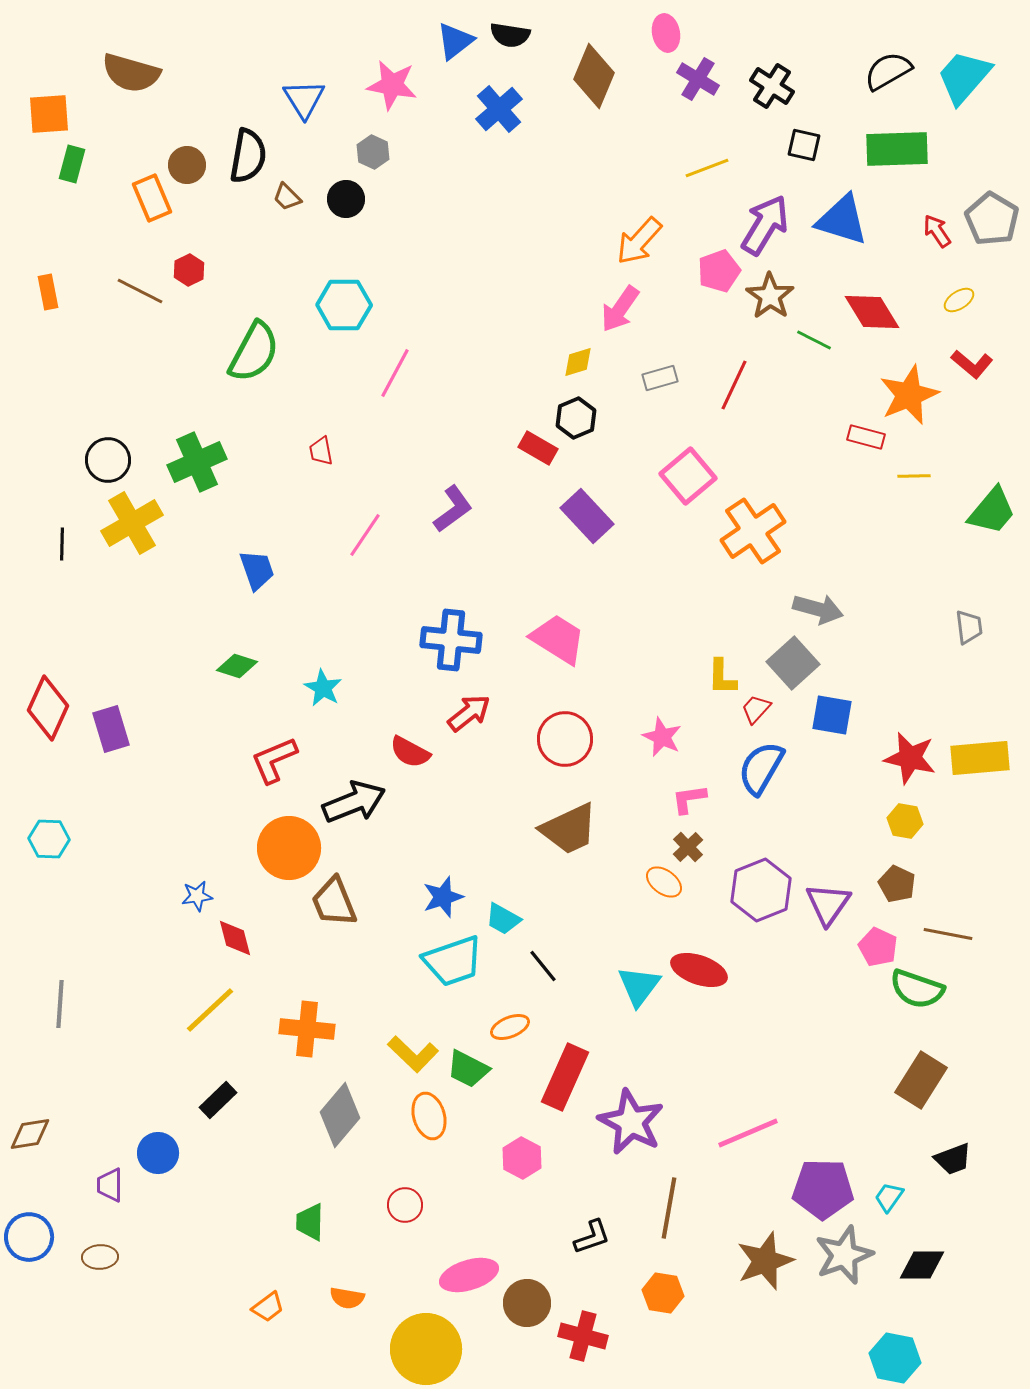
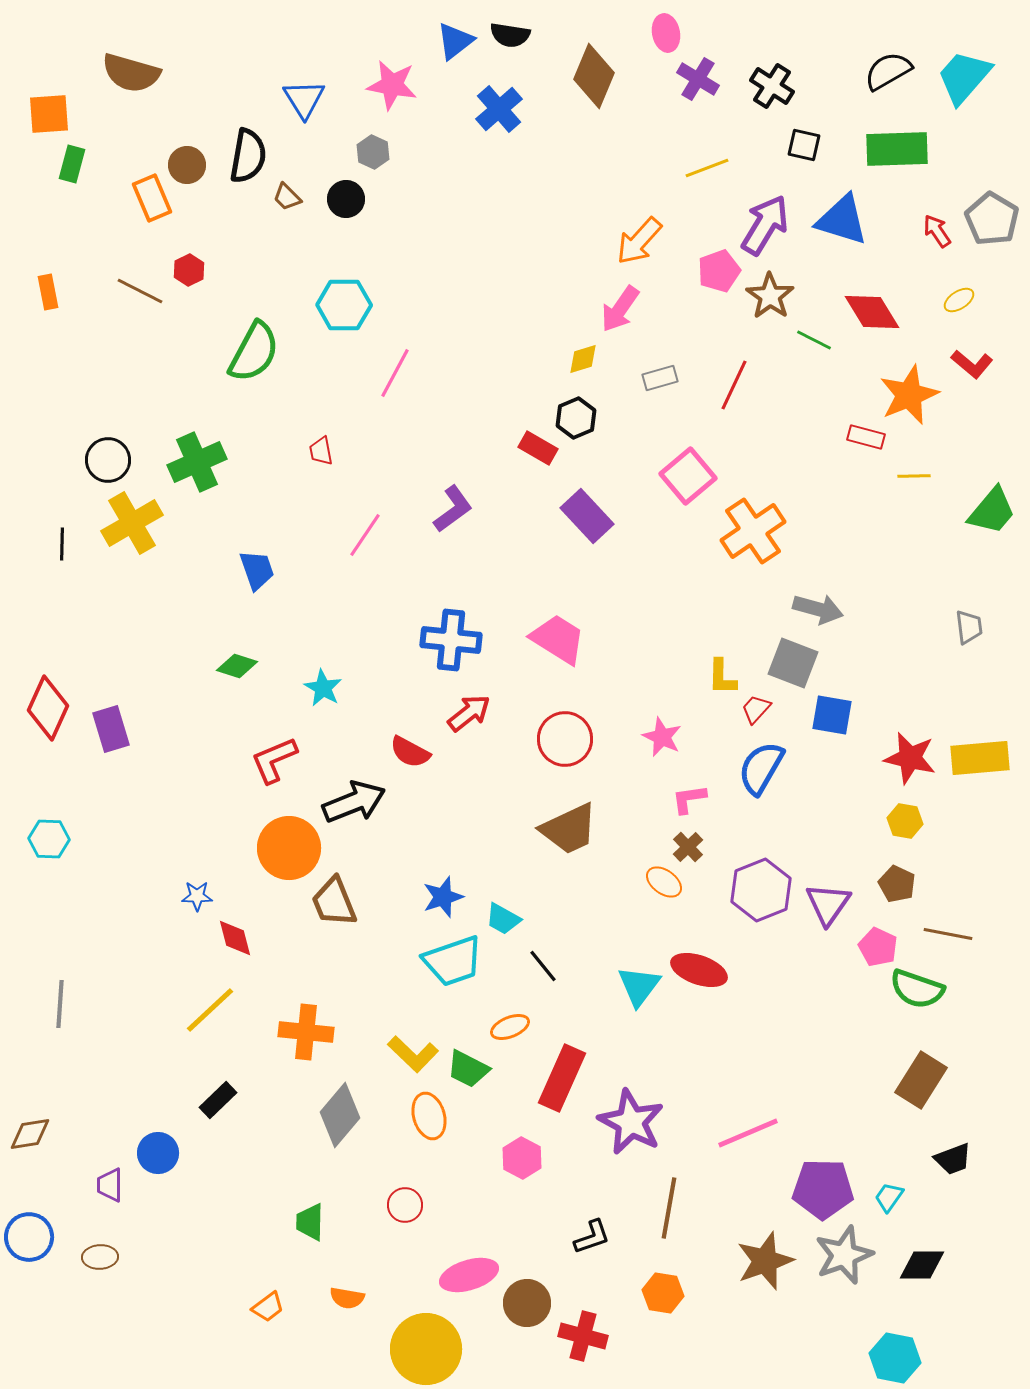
yellow diamond at (578, 362): moved 5 px right, 3 px up
gray square at (793, 663): rotated 27 degrees counterclockwise
blue star at (197, 896): rotated 8 degrees clockwise
orange cross at (307, 1029): moved 1 px left, 3 px down
red rectangle at (565, 1077): moved 3 px left, 1 px down
